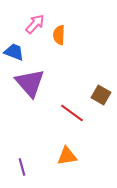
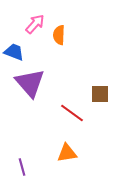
brown square: moved 1 px left, 1 px up; rotated 30 degrees counterclockwise
orange triangle: moved 3 px up
